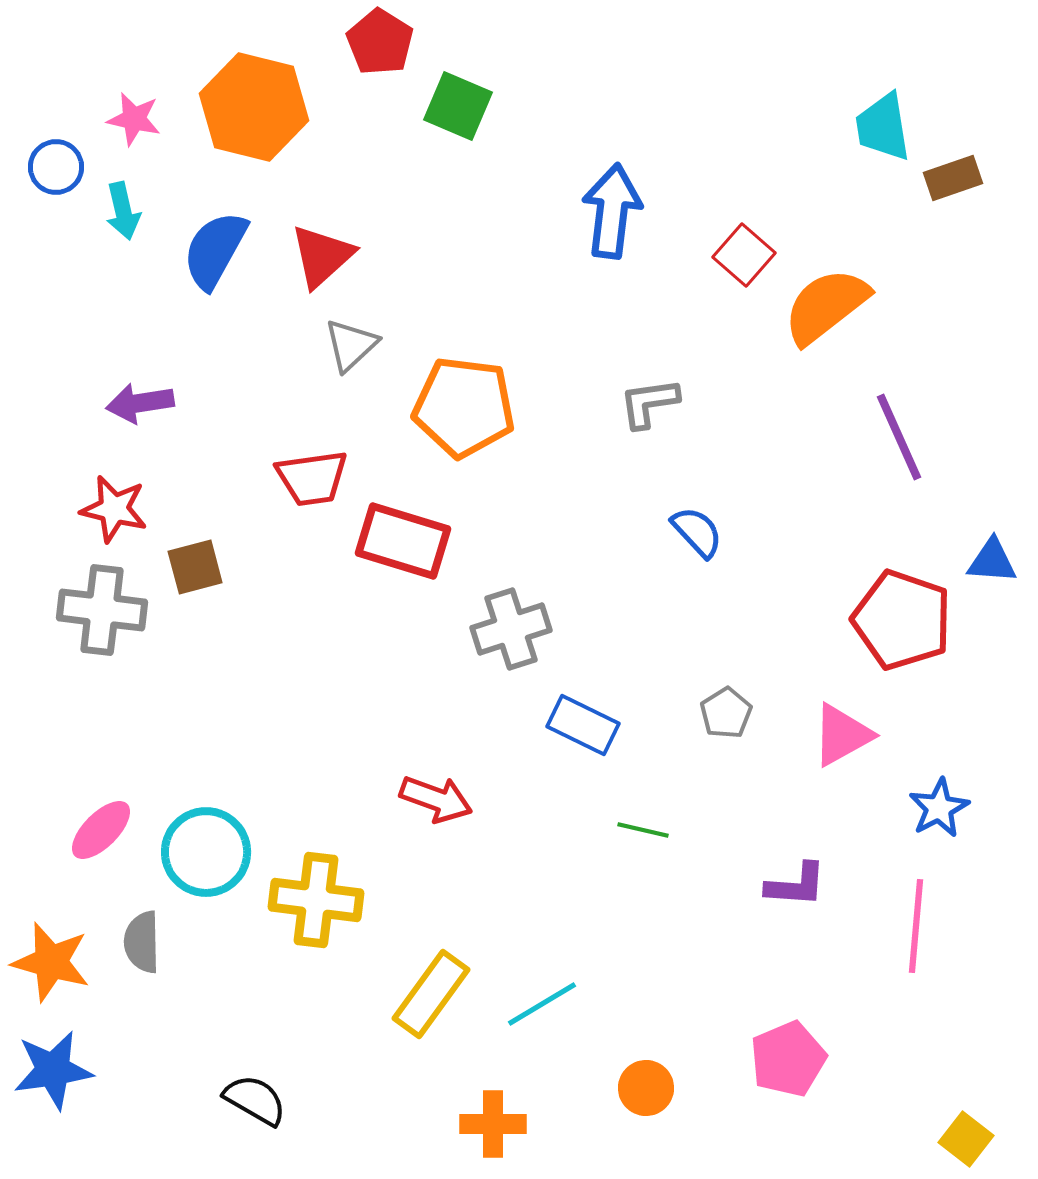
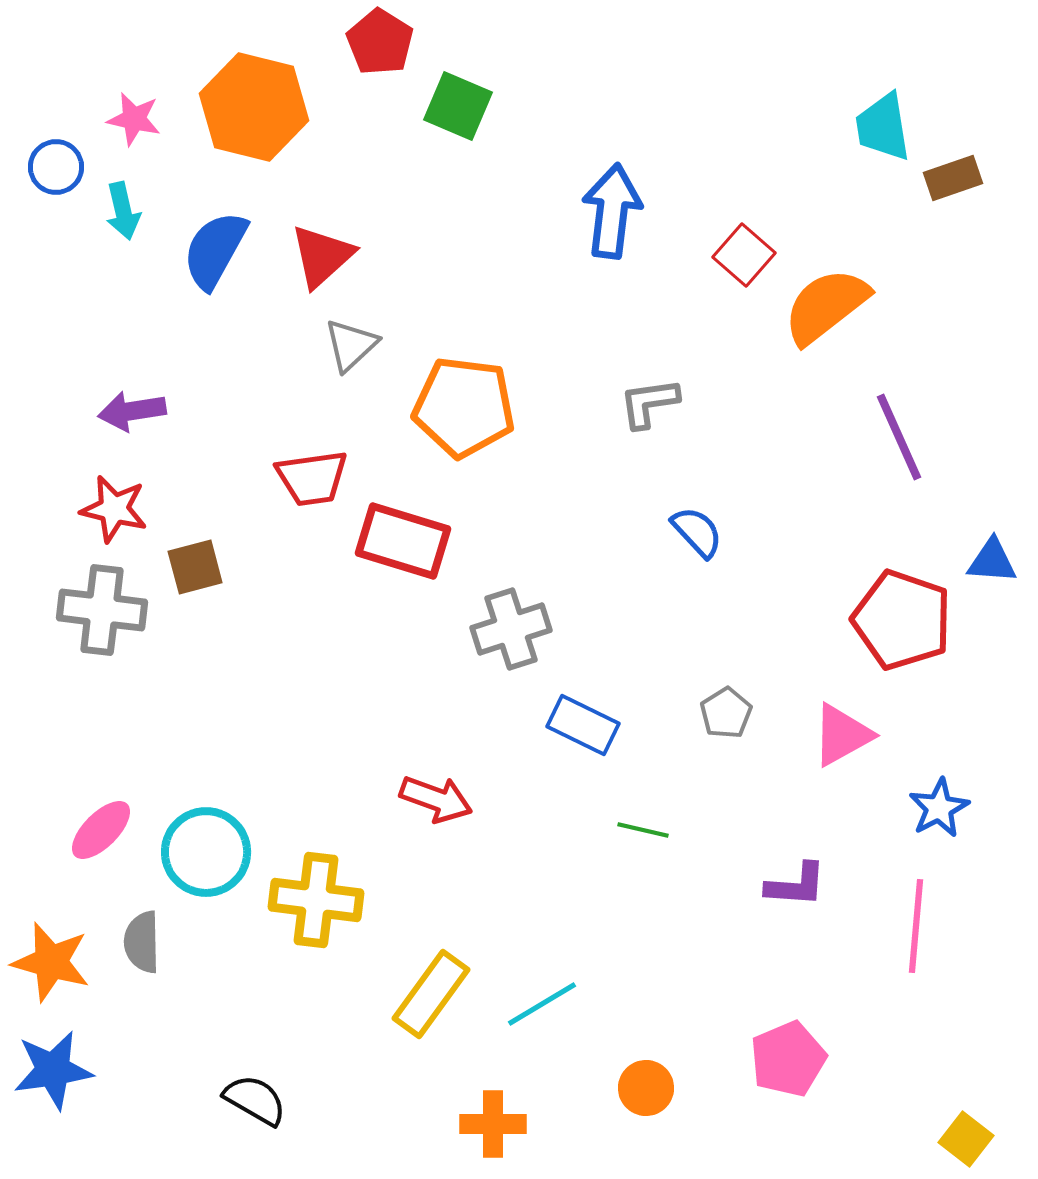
purple arrow at (140, 403): moved 8 px left, 8 px down
